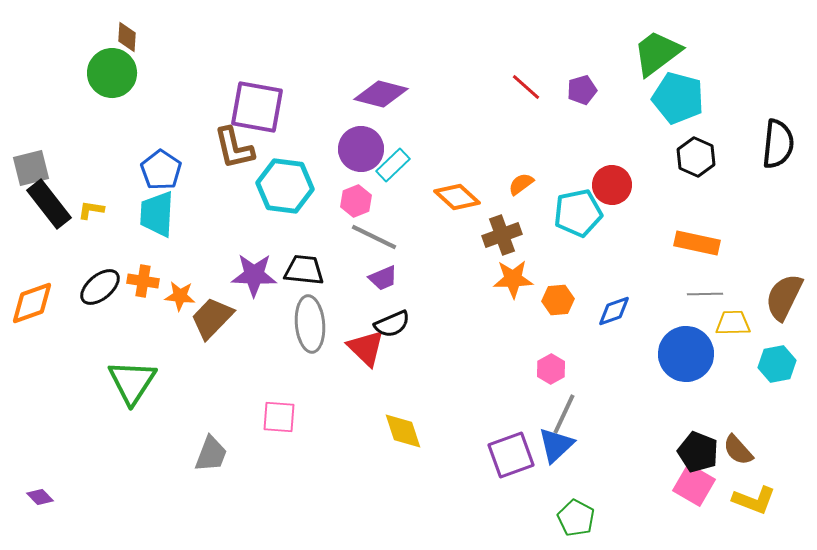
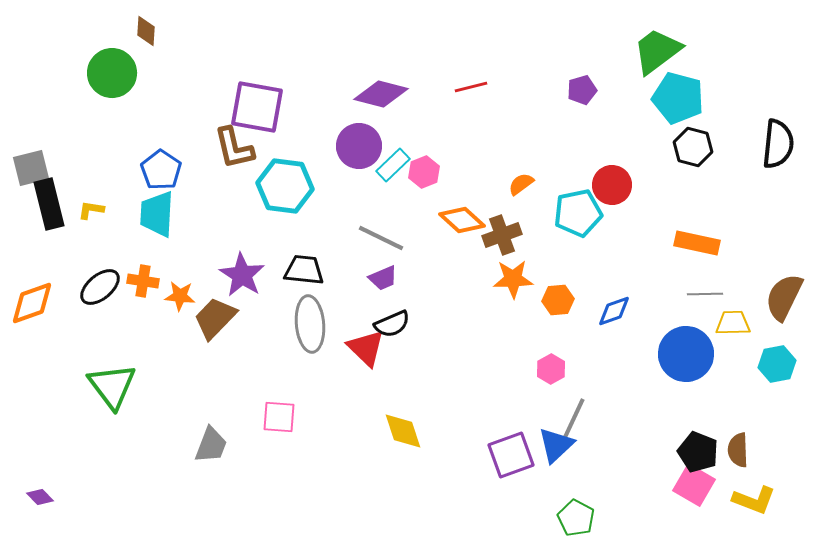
brown diamond at (127, 37): moved 19 px right, 6 px up
green trapezoid at (657, 53): moved 2 px up
red line at (526, 87): moved 55 px left; rotated 56 degrees counterclockwise
purple circle at (361, 149): moved 2 px left, 3 px up
black hexagon at (696, 157): moved 3 px left, 10 px up; rotated 9 degrees counterclockwise
orange diamond at (457, 197): moved 5 px right, 23 px down
pink hexagon at (356, 201): moved 68 px right, 29 px up
black rectangle at (49, 204): rotated 24 degrees clockwise
gray line at (374, 237): moved 7 px right, 1 px down
purple star at (254, 275): moved 12 px left; rotated 30 degrees clockwise
brown trapezoid at (212, 318): moved 3 px right
green triangle at (132, 382): moved 20 px left, 4 px down; rotated 10 degrees counterclockwise
gray line at (564, 414): moved 10 px right, 4 px down
brown semicircle at (738, 450): rotated 40 degrees clockwise
gray trapezoid at (211, 454): moved 9 px up
